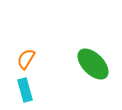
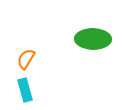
green ellipse: moved 25 px up; rotated 44 degrees counterclockwise
